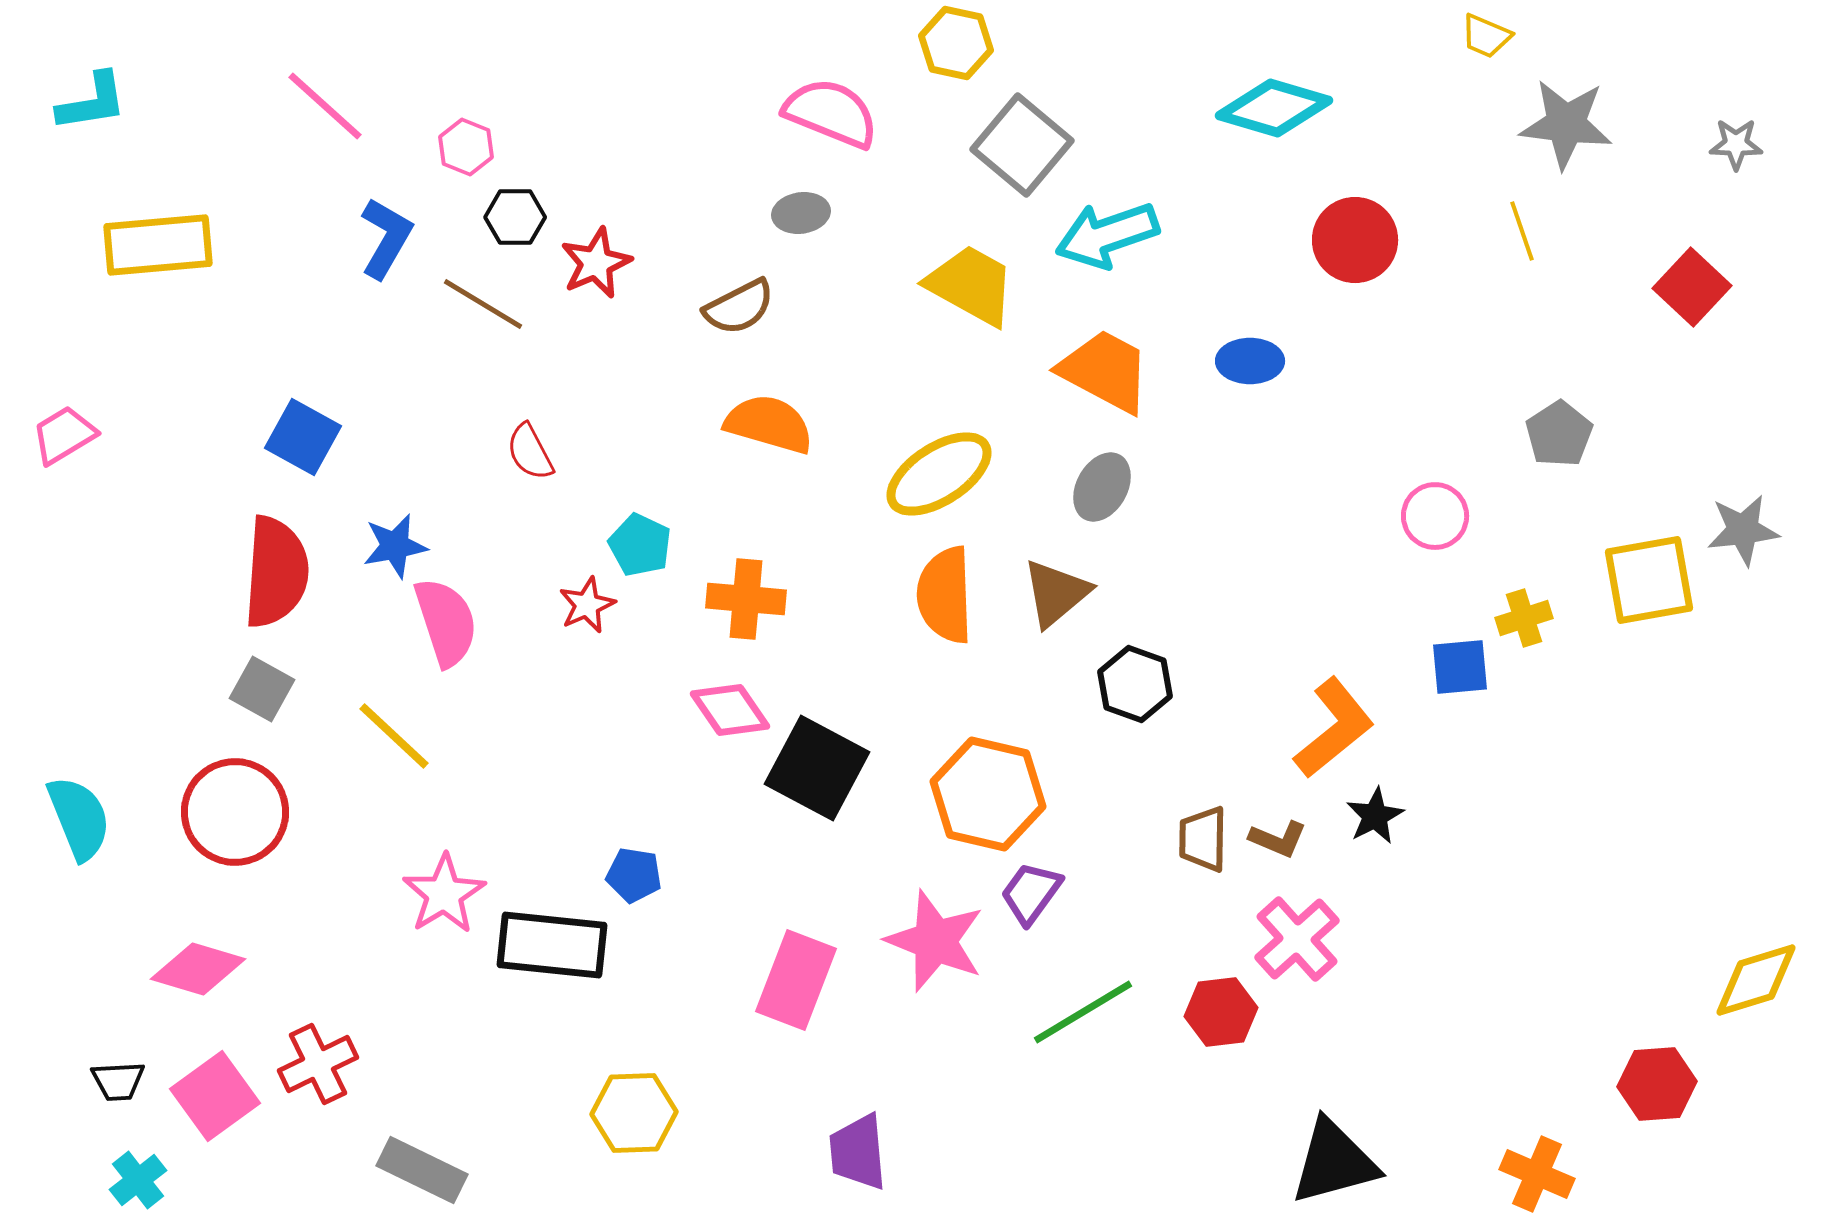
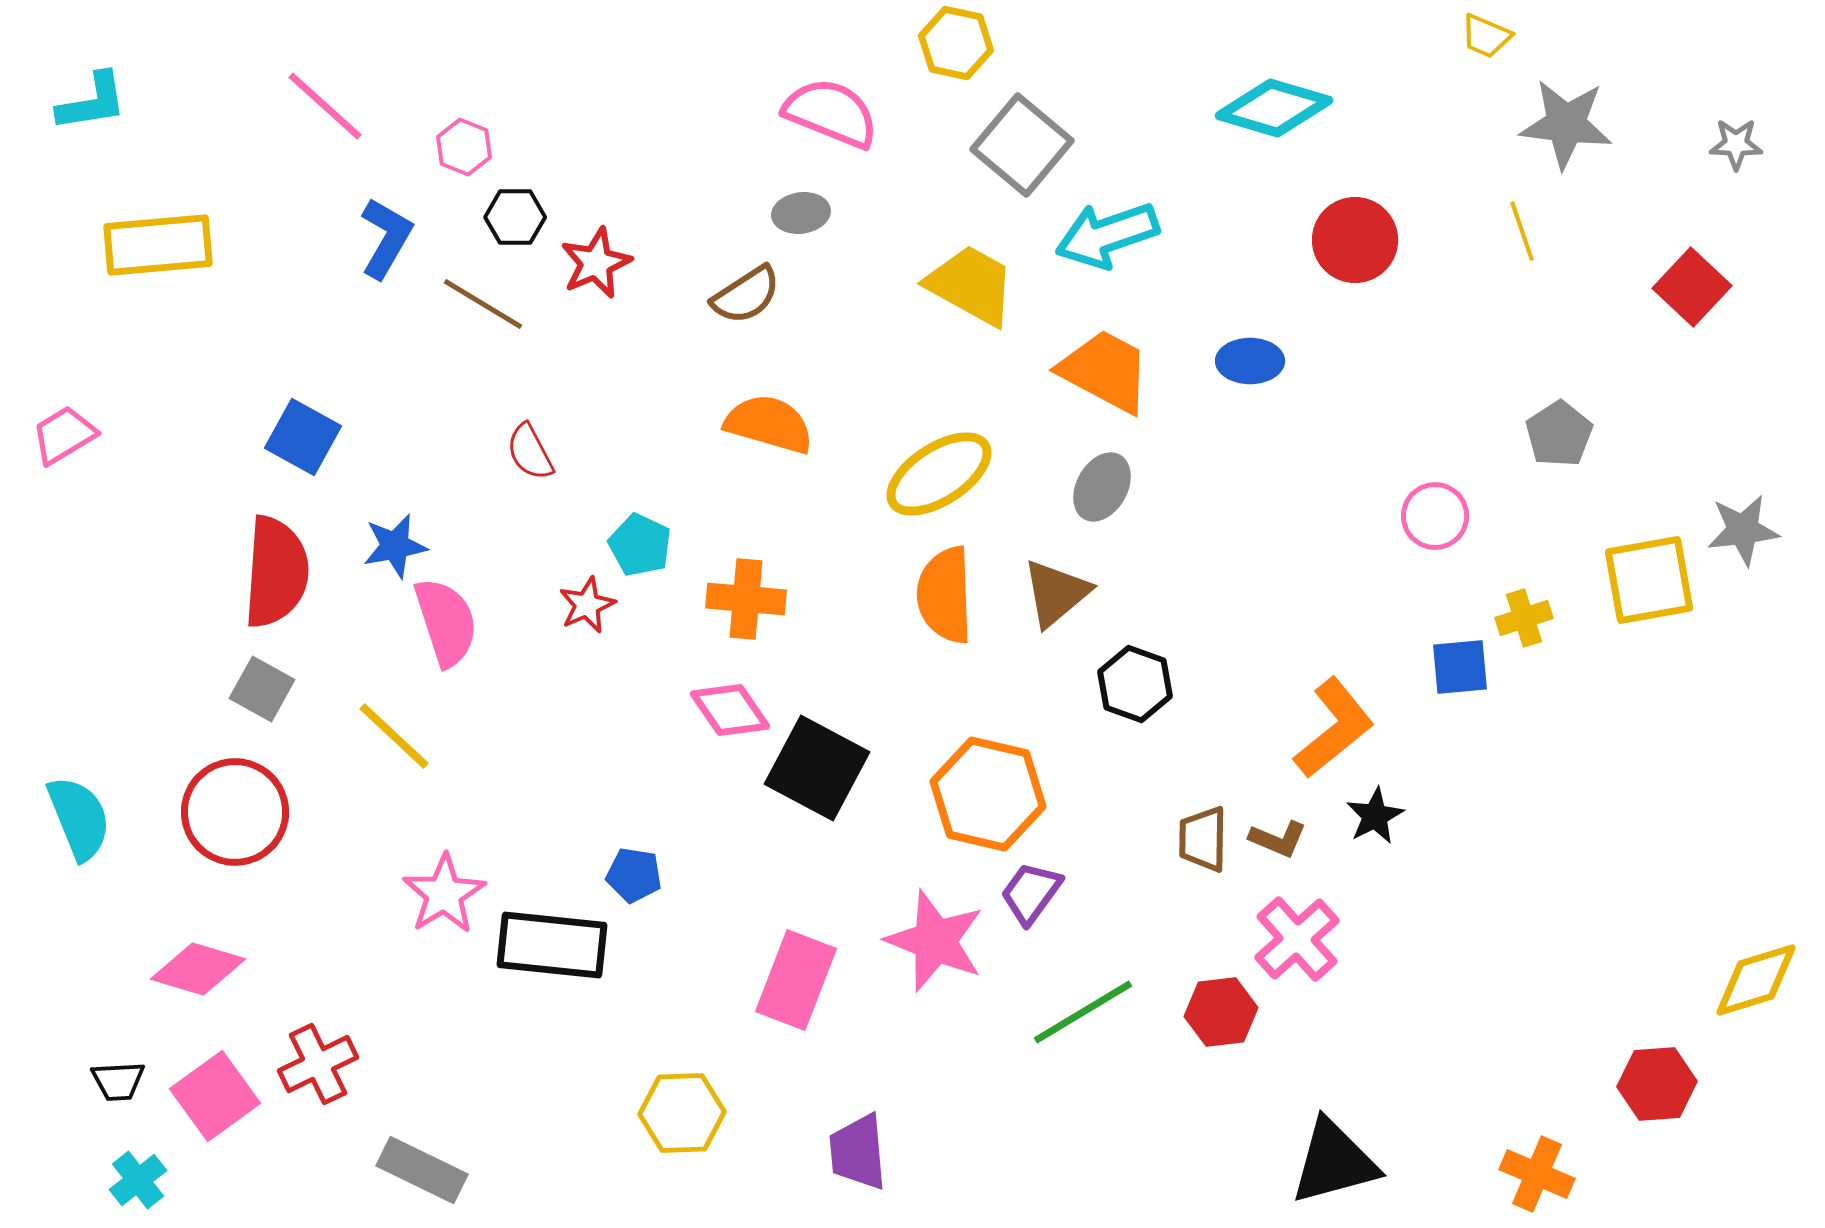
pink hexagon at (466, 147): moved 2 px left
brown semicircle at (739, 307): moved 7 px right, 12 px up; rotated 6 degrees counterclockwise
yellow hexagon at (634, 1113): moved 48 px right
